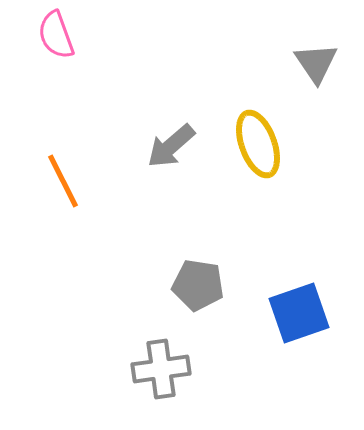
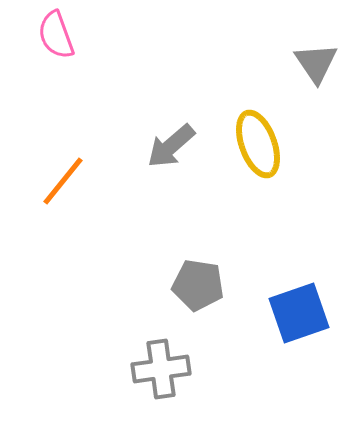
orange line: rotated 66 degrees clockwise
